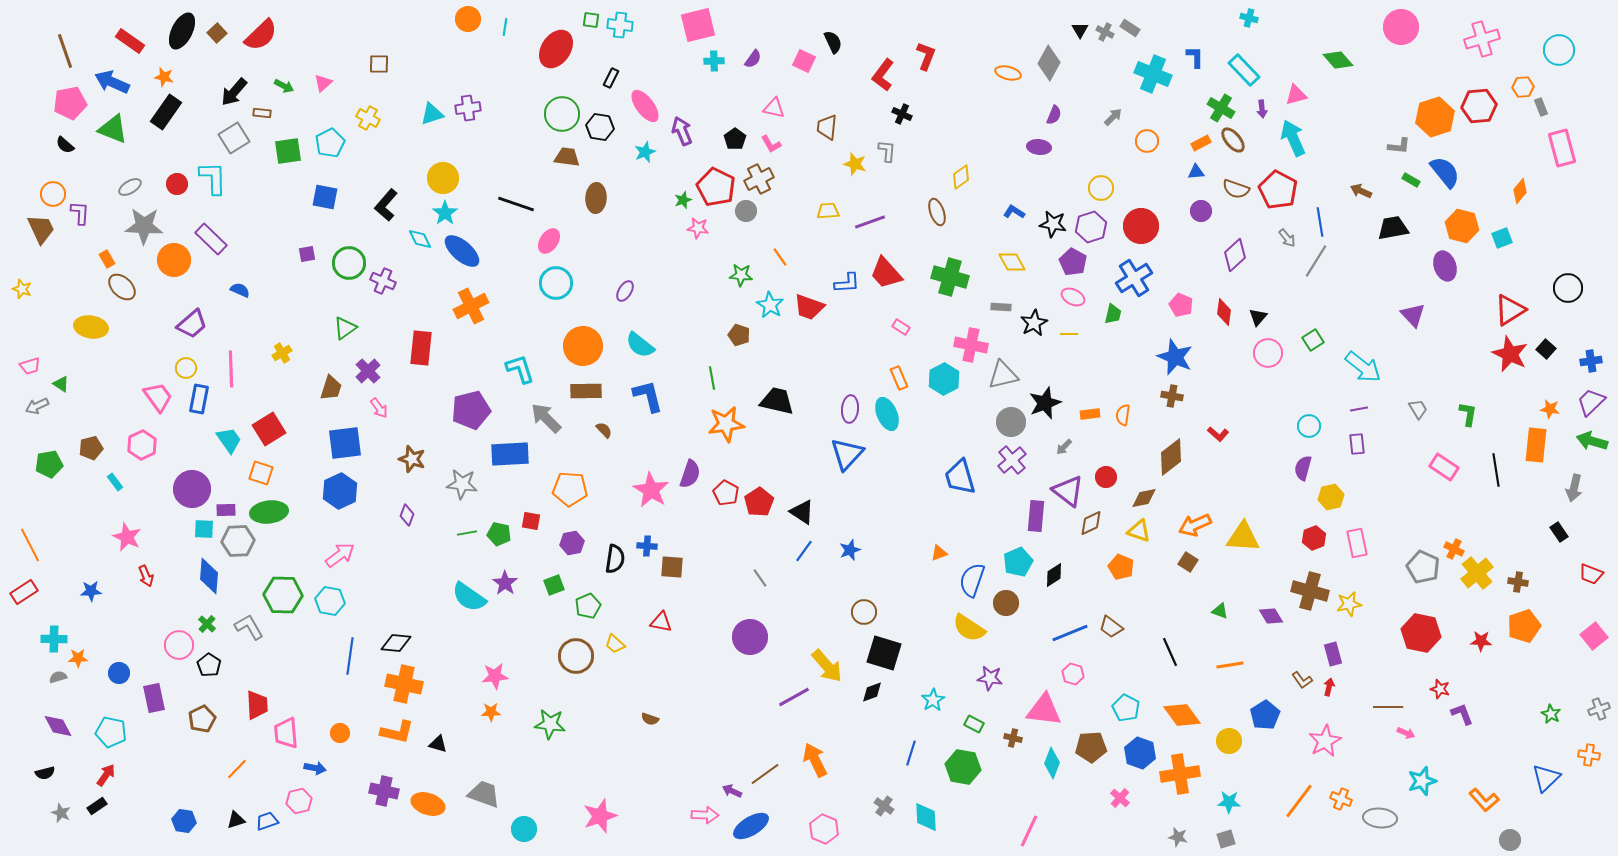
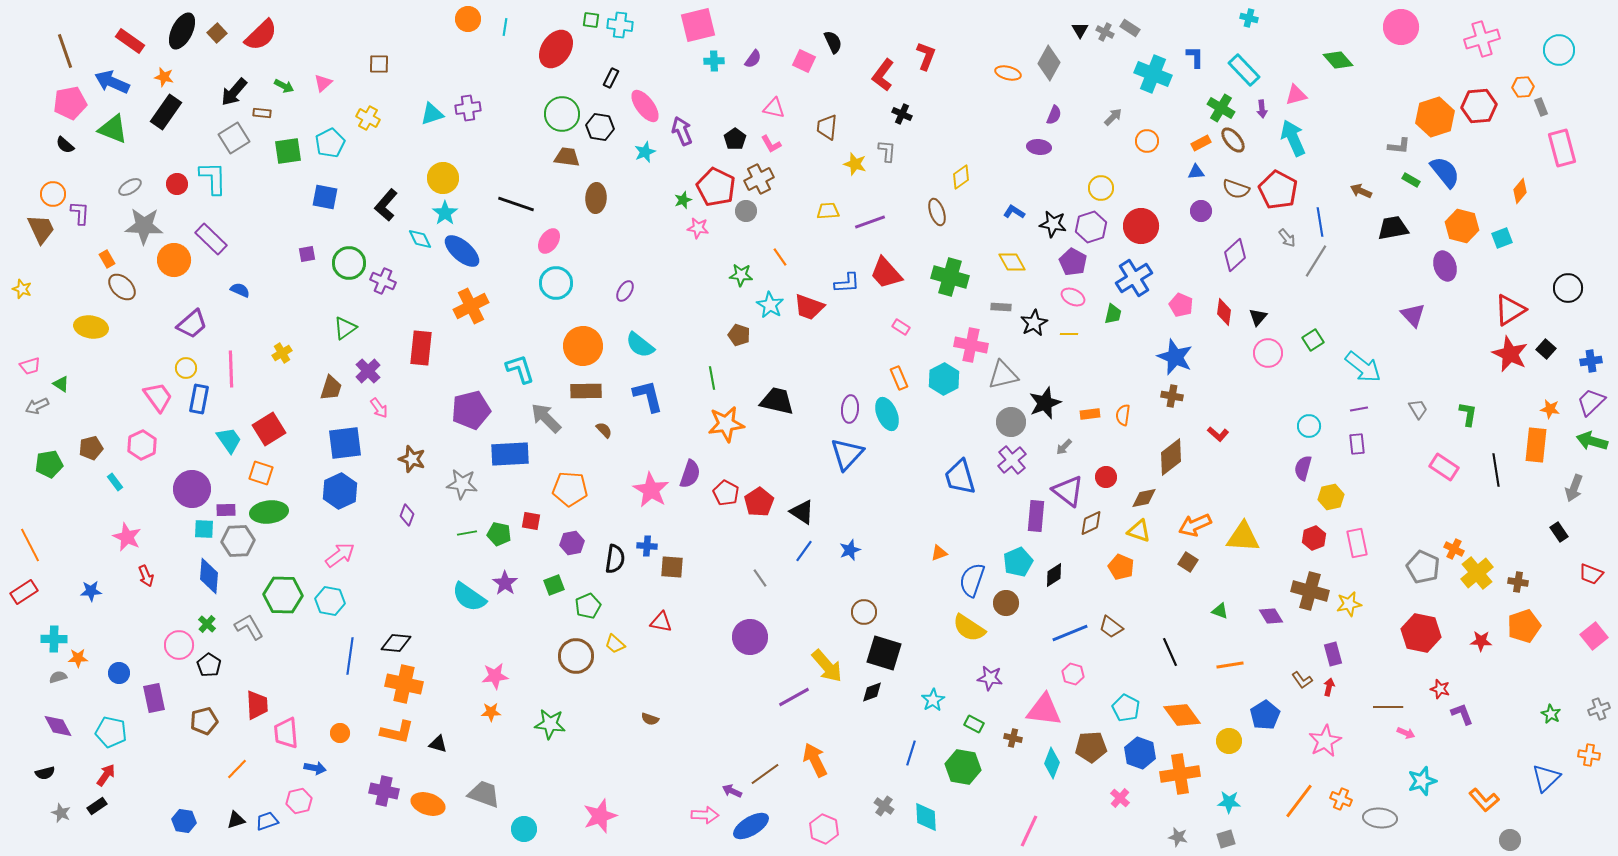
gray arrow at (1574, 488): rotated 8 degrees clockwise
brown pentagon at (202, 719): moved 2 px right, 2 px down; rotated 12 degrees clockwise
